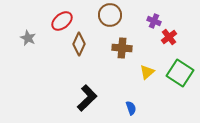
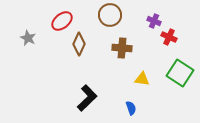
red cross: rotated 28 degrees counterclockwise
yellow triangle: moved 5 px left, 7 px down; rotated 49 degrees clockwise
